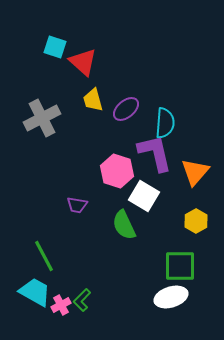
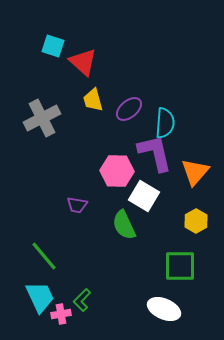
cyan square: moved 2 px left, 1 px up
purple ellipse: moved 3 px right
pink hexagon: rotated 16 degrees counterclockwise
green line: rotated 12 degrees counterclockwise
cyan trapezoid: moved 5 px right, 5 px down; rotated 36 degrees clockwise
white ellipse: moved 7 px left, 12 px down; rotated 40 degrees clockwise
pink cross: moved 9 px down; rotated 18 degrees clockwise
